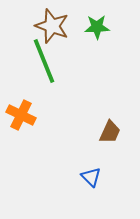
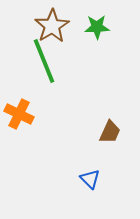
brown star: rotated 20 degrees clockwise
orange cross: moved 2 px left, 1 px up
blue triangle: moved 1 px left, 2 px down
